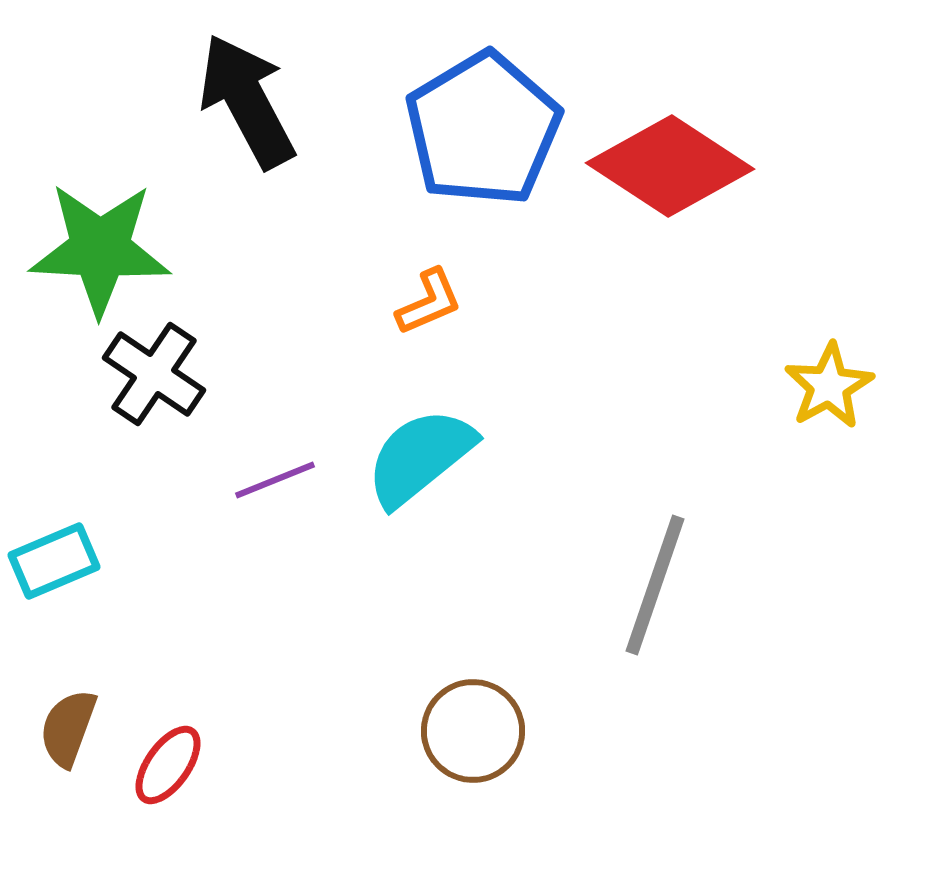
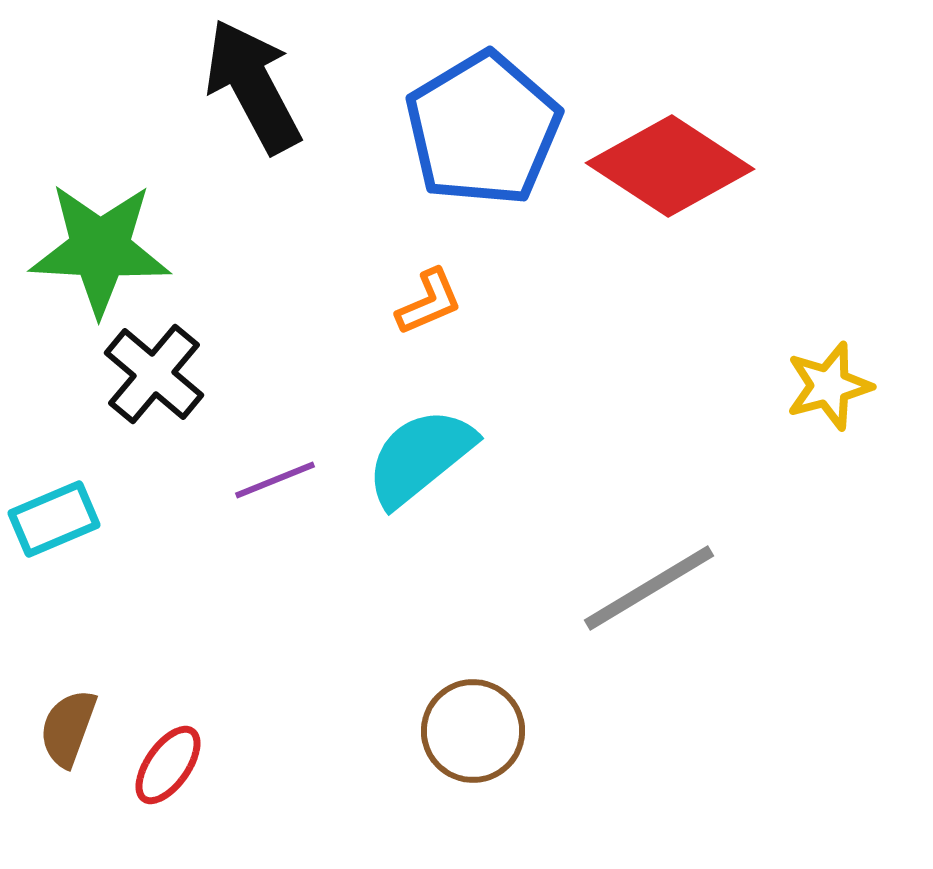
black arrow: moved 6 px right, 15 px up
black cross: rotated 6 degrees clockwise
yellow star: rotated 14 degrees clockwise
cyan rectangle: moved 42 px up
gray line: moved 6 px left, 3 px down; rotated 40 degrees clockwise
